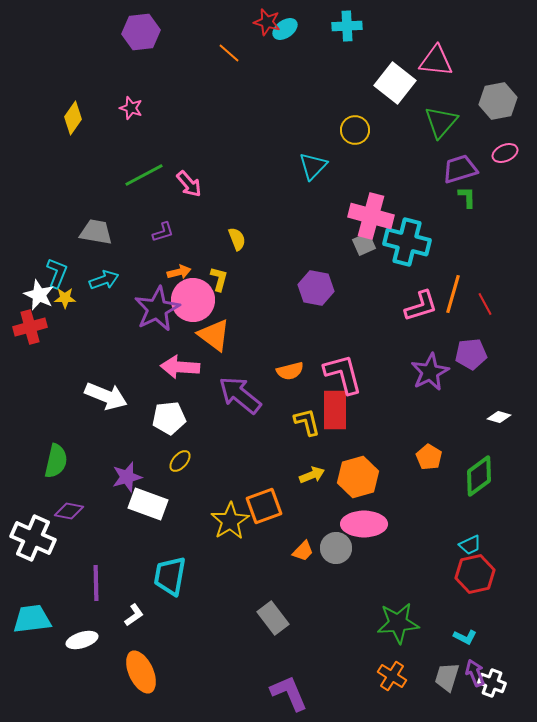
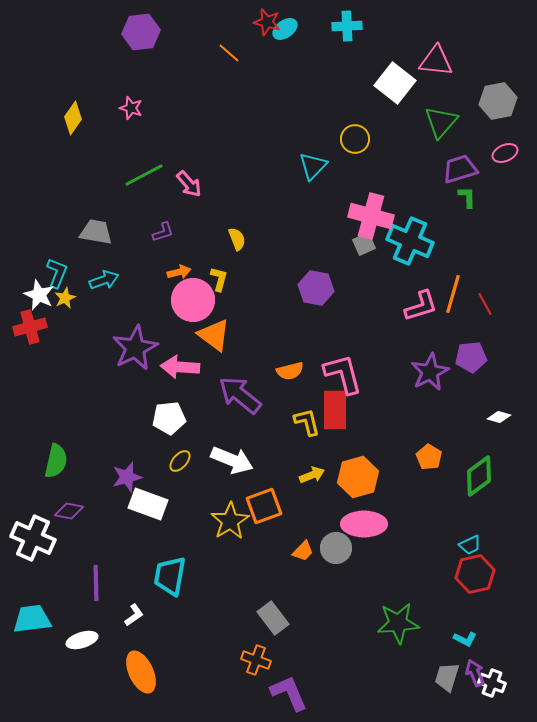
yellow circle at (355, 130): moved 9 px down
cyan cross at (407, 242): moved 3 px right, 1 px up; rotated 9 degrees clockwise
yellow star at (65, 298): rotated 25 degrees counterclockwise
purple star at (157, 309): moved 22 px left, 39 px down
purple pentagon at (471, 354): moved 3 px down
white arrow at (106, 396): moved 126 px right, 64 px down
cyan L-shape at (465, 637): moved 2 px down
orange cross at (392, 676): moved 136 px left, 16 px up; rotated 12 degrees counterclockwise
